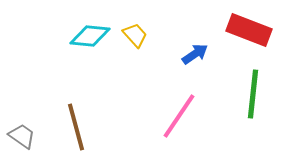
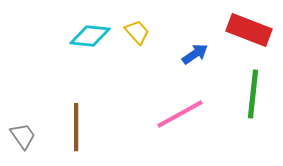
yellow trapezoid: moved 2 px right, 3 px up
pink line: moved 1 px right, 2 px up; rotated 27 degrees clockwise
brown line: rotated 15 degrees clockwise
gray trapezoid: moved 1 px right; rotated 20 degrees clockwise
